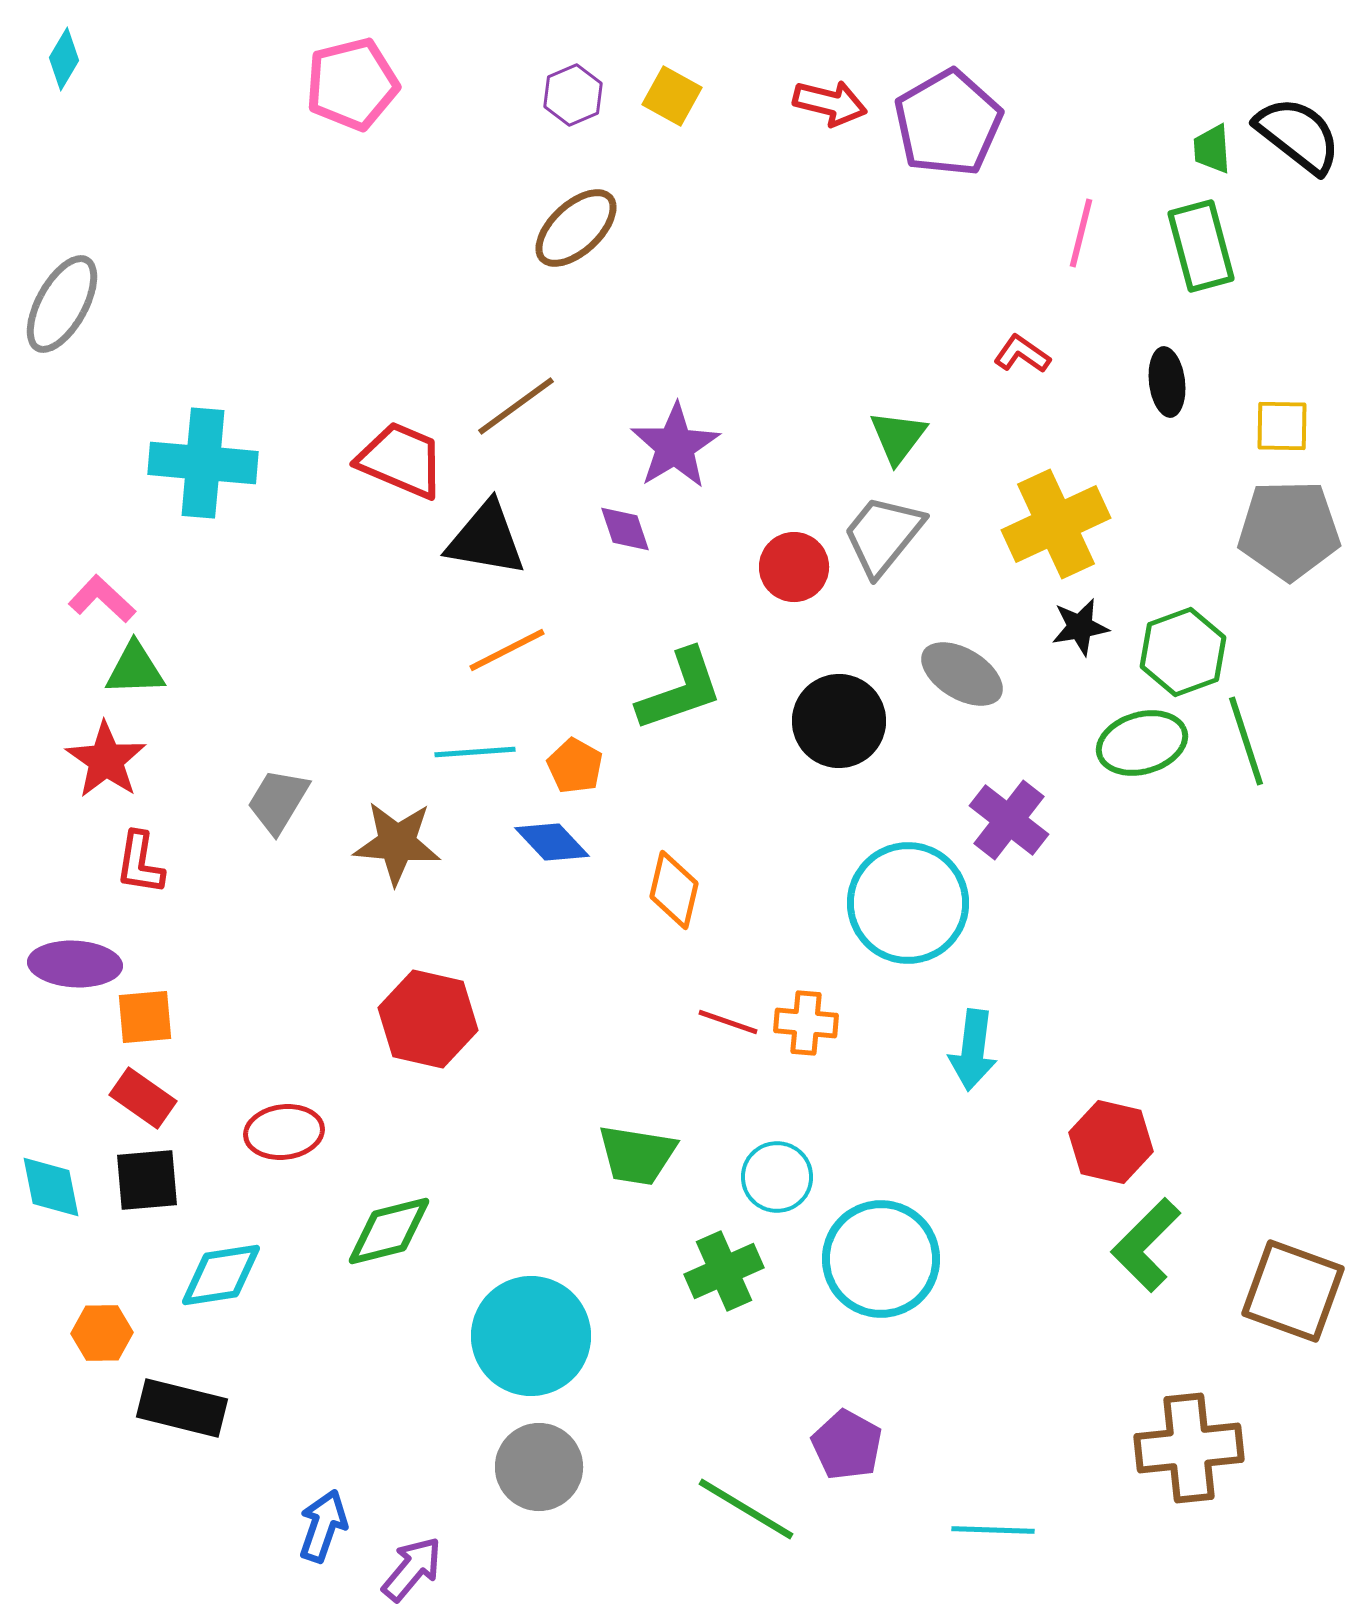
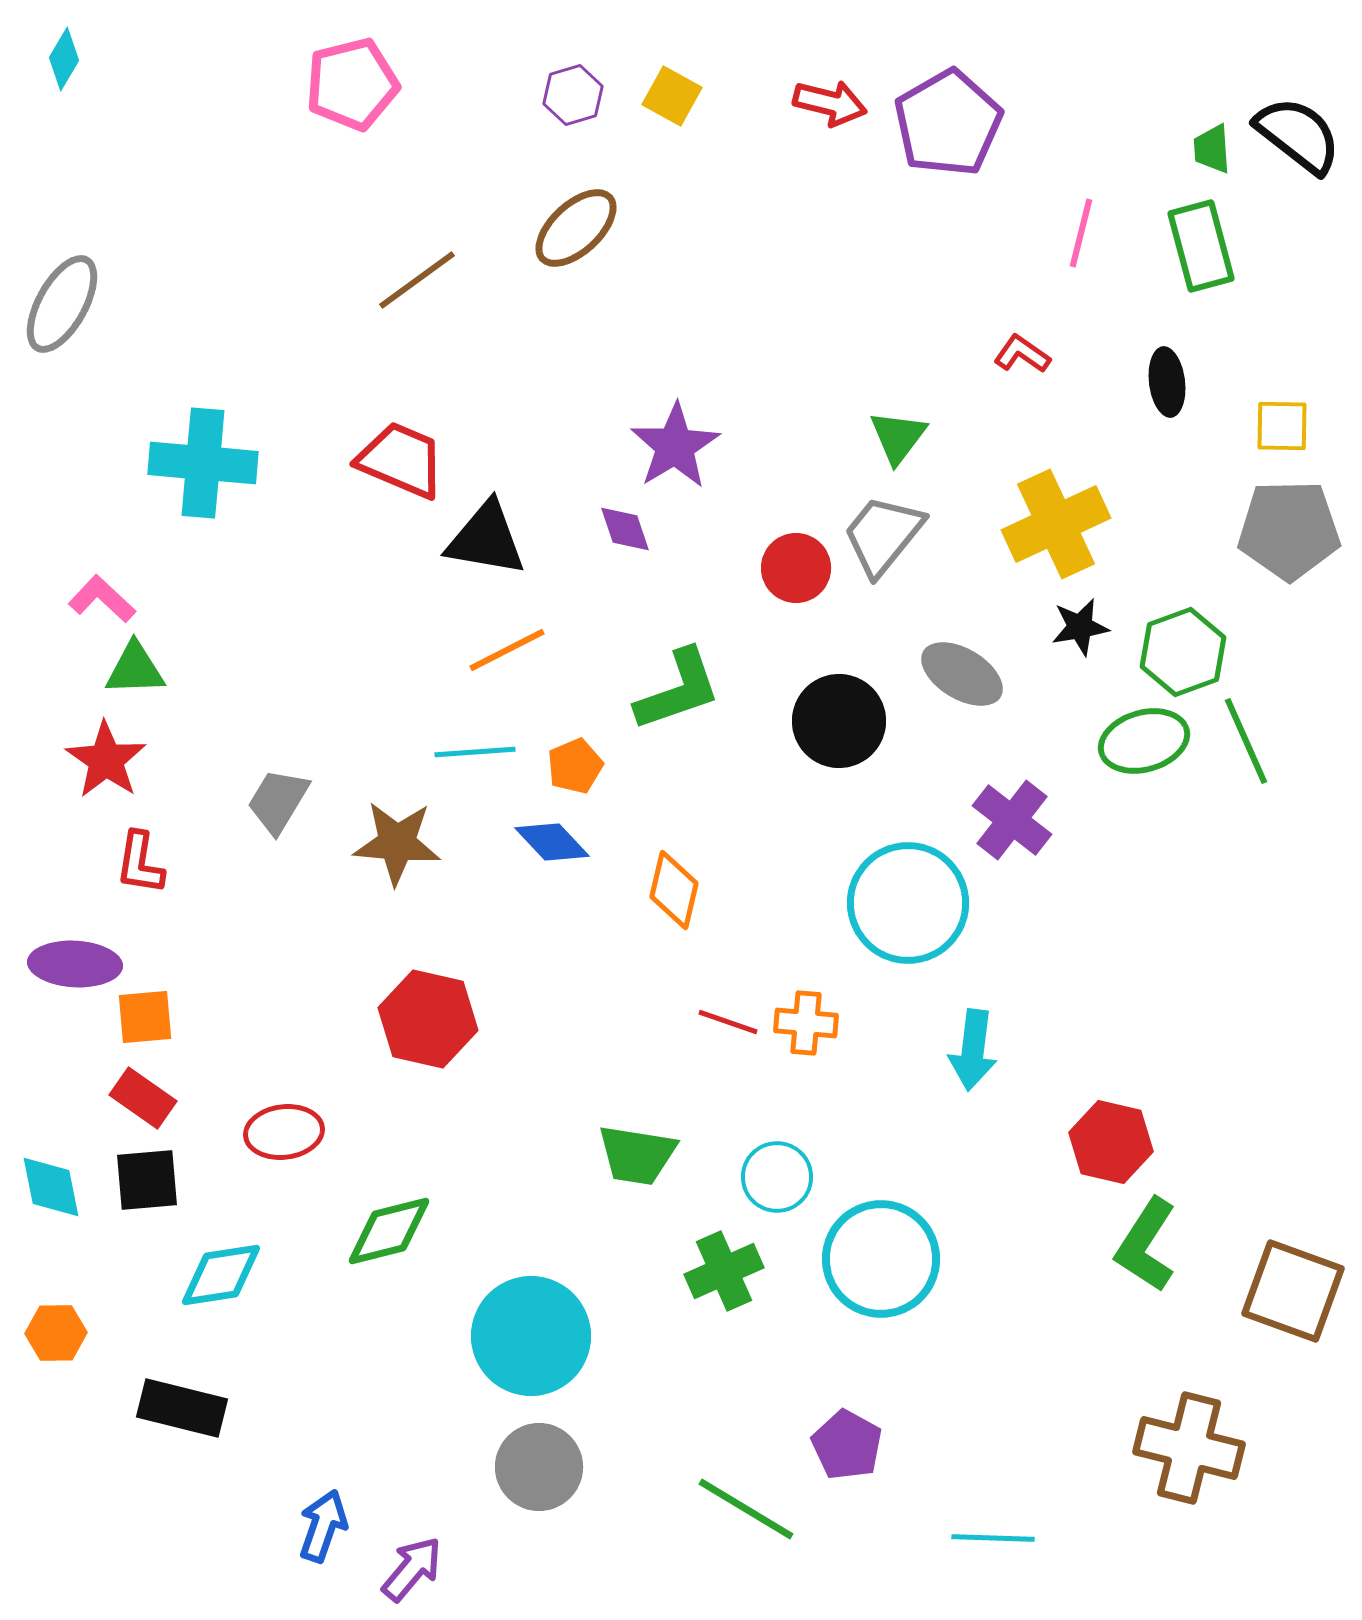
purple hexagon at (573, 95): rotated 6 degrees clockwise
brown line at (516, 406): moved 99 px left, 126 px up
red circle at (794, 567): moved 2 px right, 1 px down
green L-shape at (680, 690): moved 2 px left
green line at (1246, 741): rotated 6 degrees counterclockwise
green ellipse at (1142, 743): moved 2 px right, 2 px up
orange pentagon at (575, 766): rotated 20 degrees clockwise
purple cross at (1009, 820): moved 3 px right
green L-shape at (1146, 1245): rotated 12 degrees counterclockwise
orange hexagon at (102, 1333): moved 46 px left
brown cross at (1189, 1448): rotated 20 degrees clockwise
cyan line at (993, 1530): moved 8 px down
